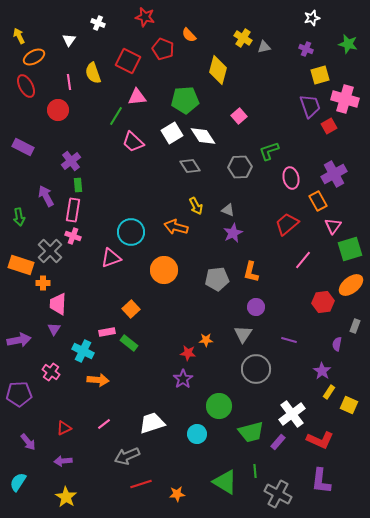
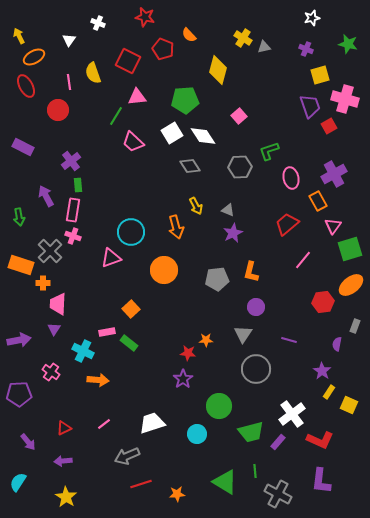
orange arrow at (176, 227): rotated 120 degrees counterclockwise
